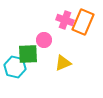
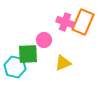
pink cross: moved 2 px down
